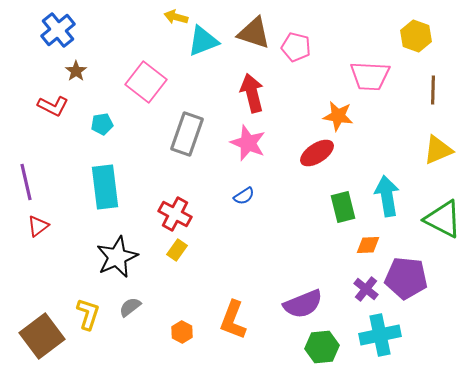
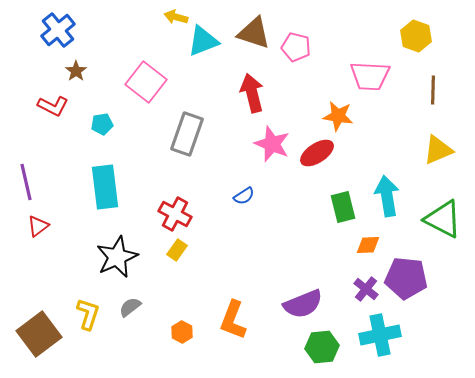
pink star: moved 24 px right, 1 px down
brown square: moved 3 px left, 2 px up
